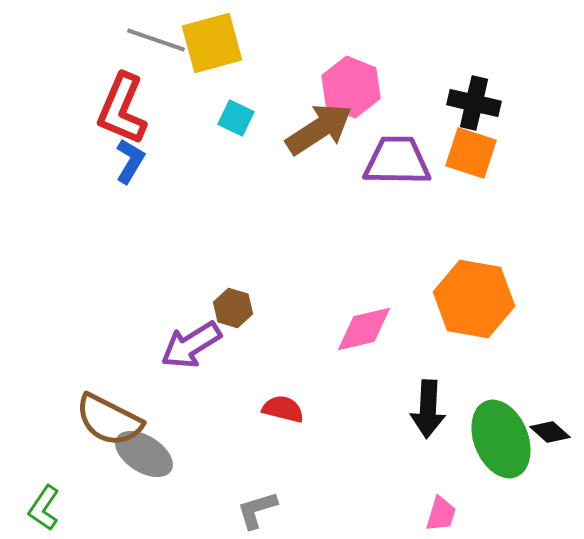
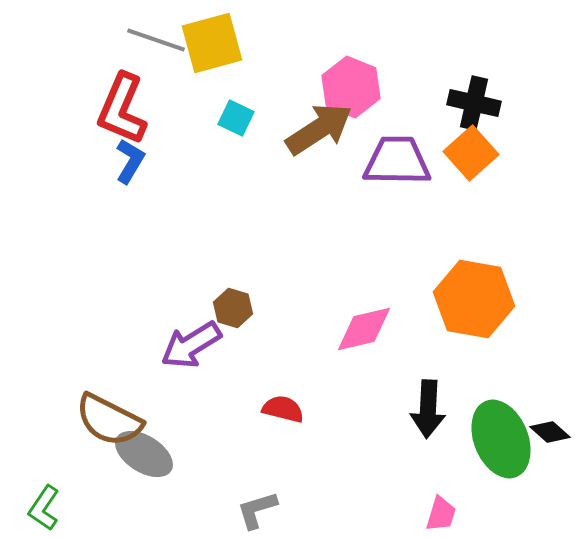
orange square: rotated 30 degrees clockwise
